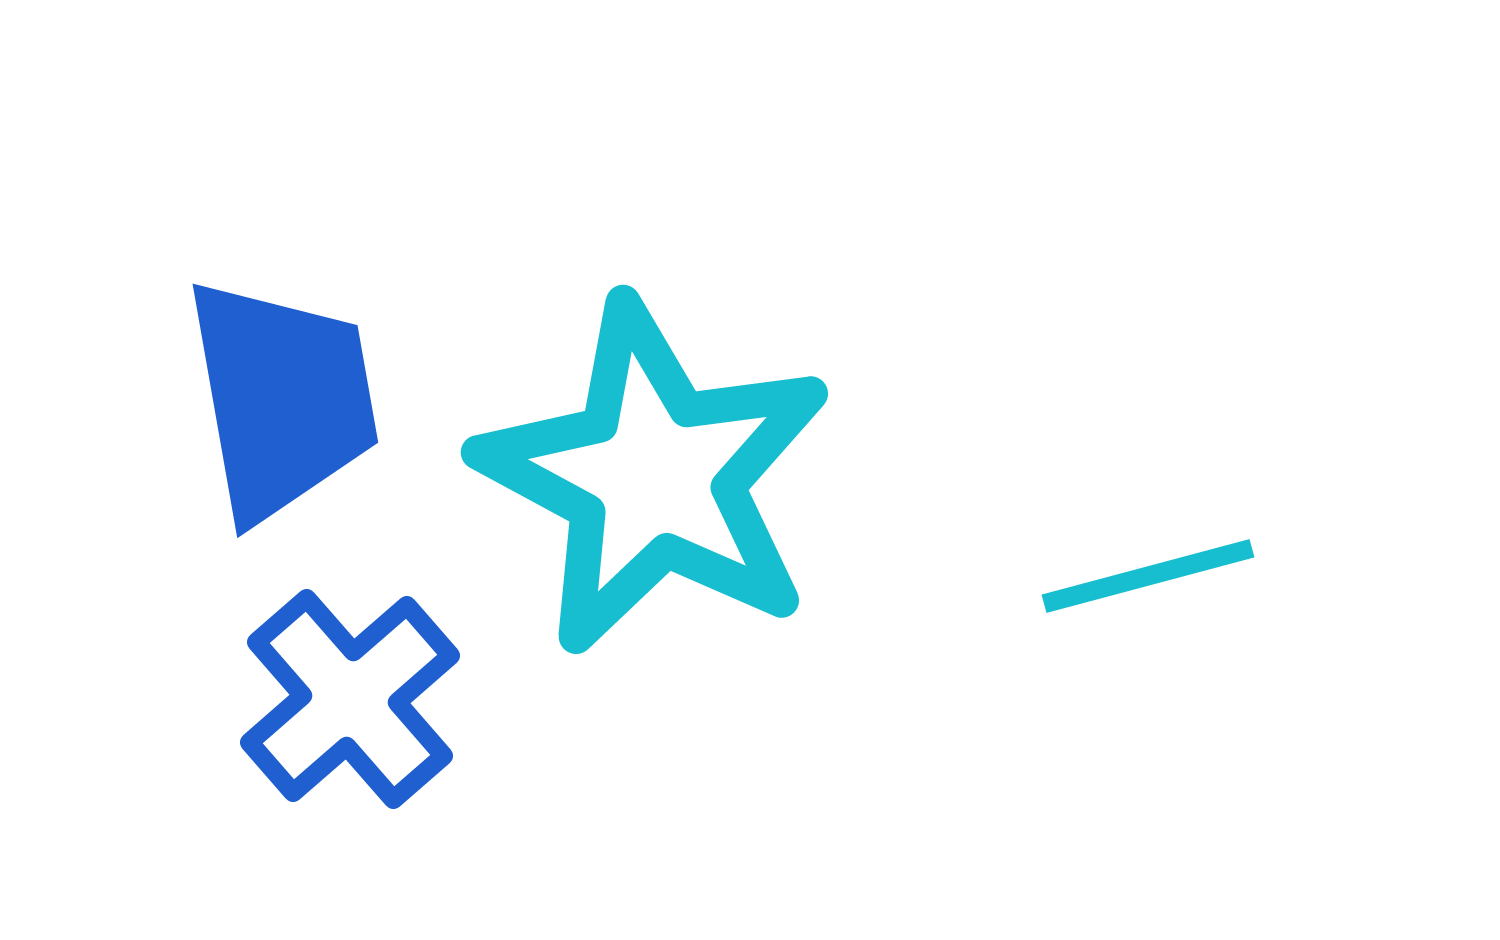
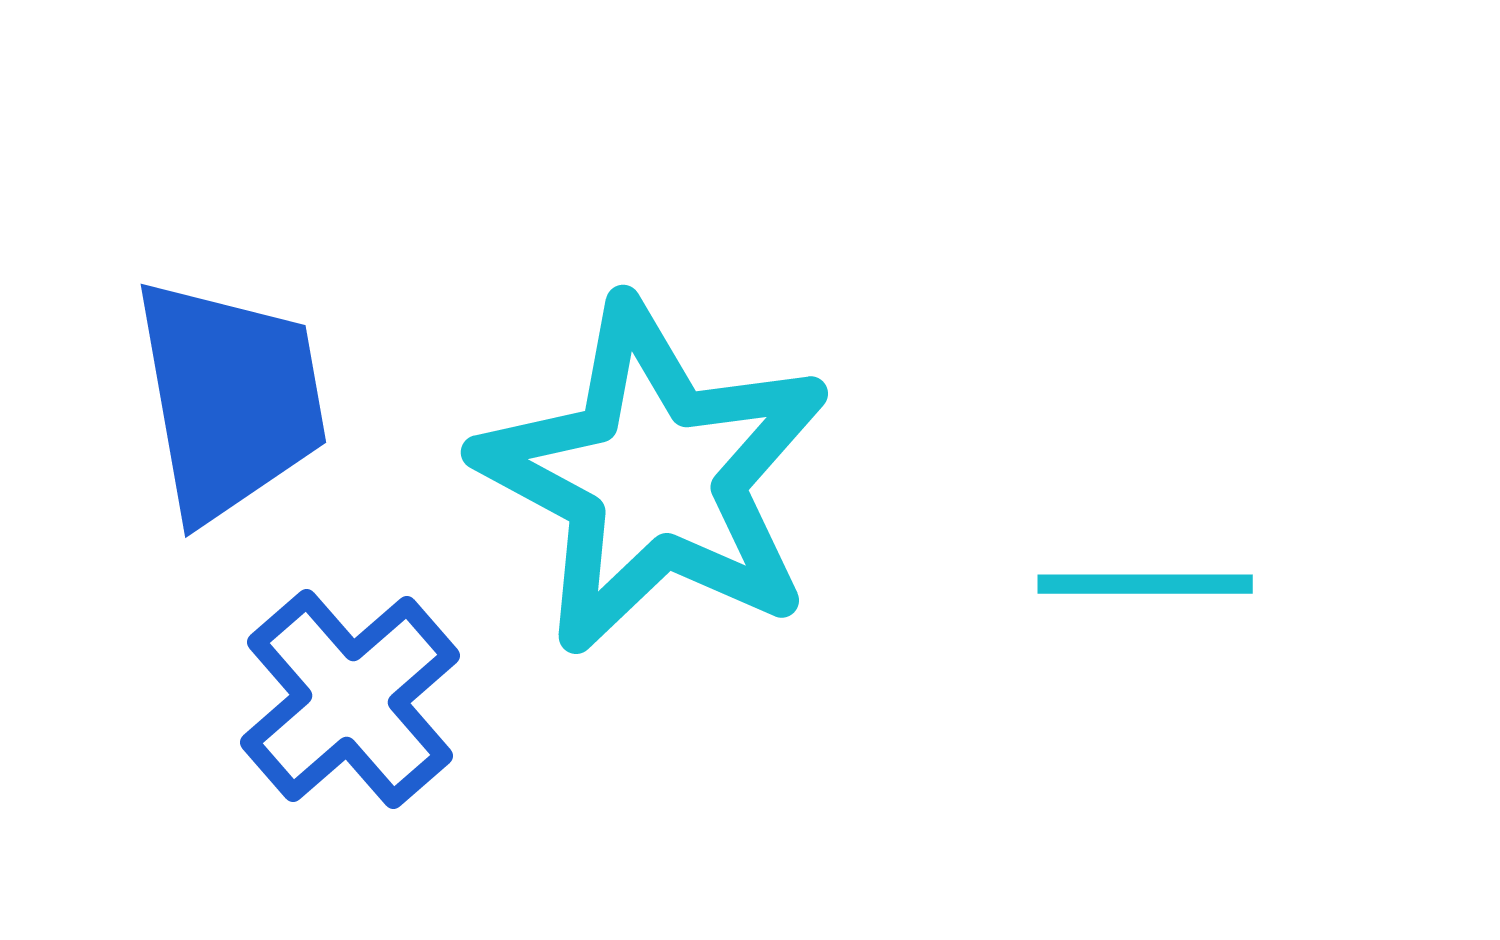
blue trapezoid: moved 52 px left
cyan line: moved 3 px left, 8 px down; rotated 15 degrees clockwise
